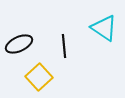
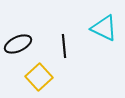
cyan triangle: rotated 8 degrees counterclockwise
black ellipse: moved 1 px left
